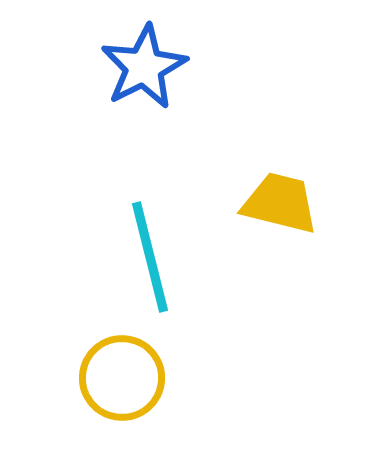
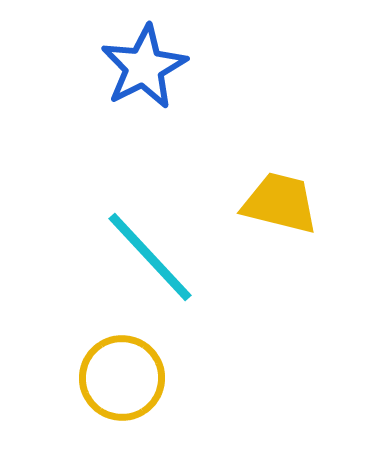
cyan line: rotated 29 degrees counterclockwise
